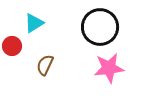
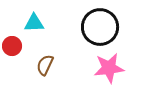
cyan triangle: rotated 30 degrees clockwise
